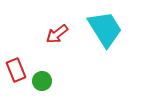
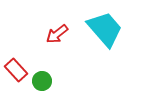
cyan trapezoid: rotated 9 degrees counterclockwise
red rectangle: rotated 20 degrees counterclockwise
